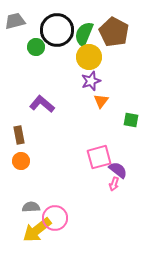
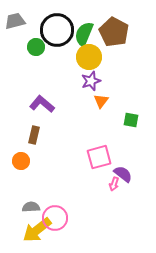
brown rectangle: moved 15 px right; rotated 24 degrees clockwise
purple semicircle: moved 5 px right, 4 px down
